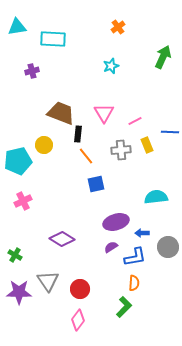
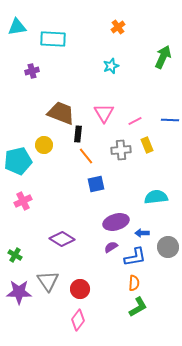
blue line: moved 12 px up
green L-shape: moved 14 px right; rotated 15 degrees clockwise
